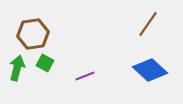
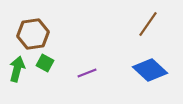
green arrow: moved 1 px down
purple line: moved 2 px right, 3 px up
